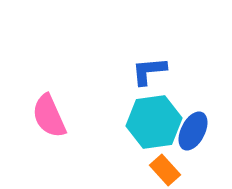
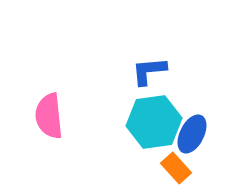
pink semicircle: rotated 18 degrees clockwise
blue ellipse: moved 1 px left, 3 px down
orange rectangle: moved 11 px right, 2 px up
